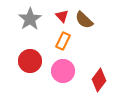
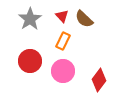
brown semicircle: moved 1 px up
